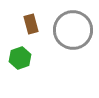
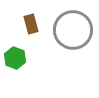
green hexagon: moved 5 px left; rotated 20 degrees counterclockwise
